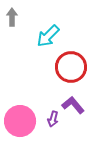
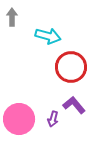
cyan arrow: rotated 120 degrees counterclockwise
purple L-shape: moved 1 px right
pink circle: moved 1 px left, 2 px up
